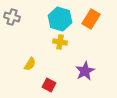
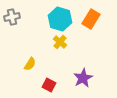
gray cross: rotated 28 degrees counterclockwise
yellow cross: rotated 32 degrees clockwise
purple star: moved 2 px left, 7 px down
